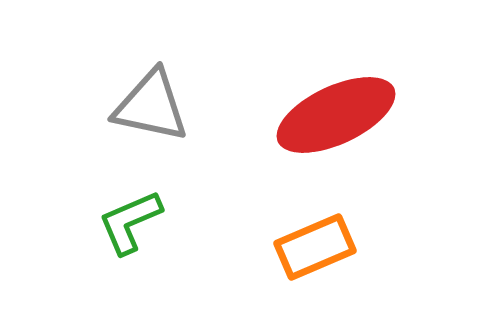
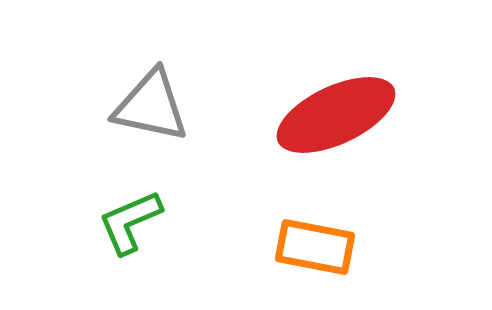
orange rectangle: rotated 34 degrees clockwise
